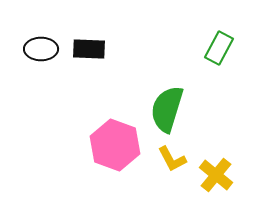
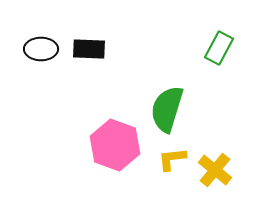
yellow L-shape: rotated 112 degrees clockwise
yellow cross: moved 1 px left, 5 px up
